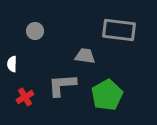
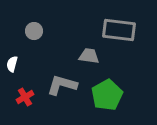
gray circle: moved 1 px left
gray trapezoid: moved 4 px right
white semicircle: rotated 14 degrees clockwise
gray L-shape: rotated 20 degrees clockwise
